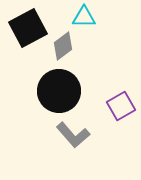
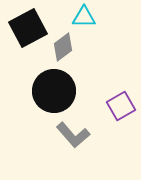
gray diamond: moved 1 px down
black circle: moved 5 px left
